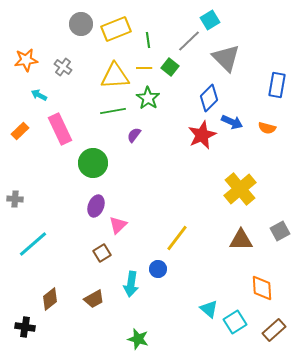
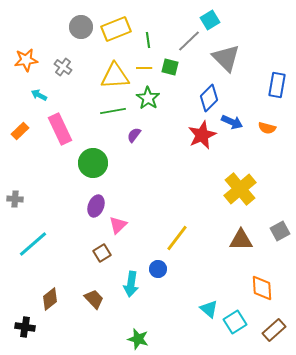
gray circle at (81, 24): moved 3 px down
green square at (170, 67): rotated 24 degrees counterclockwise
brown trapezoid at (94, 299): rotated 105 degrees counterclockwise
